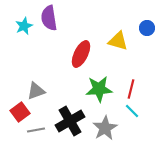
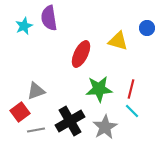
gray star: moved 1 px up
